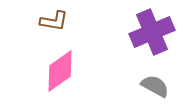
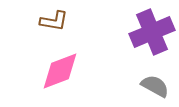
pink diamond: rotated 15 degrees clockwise
